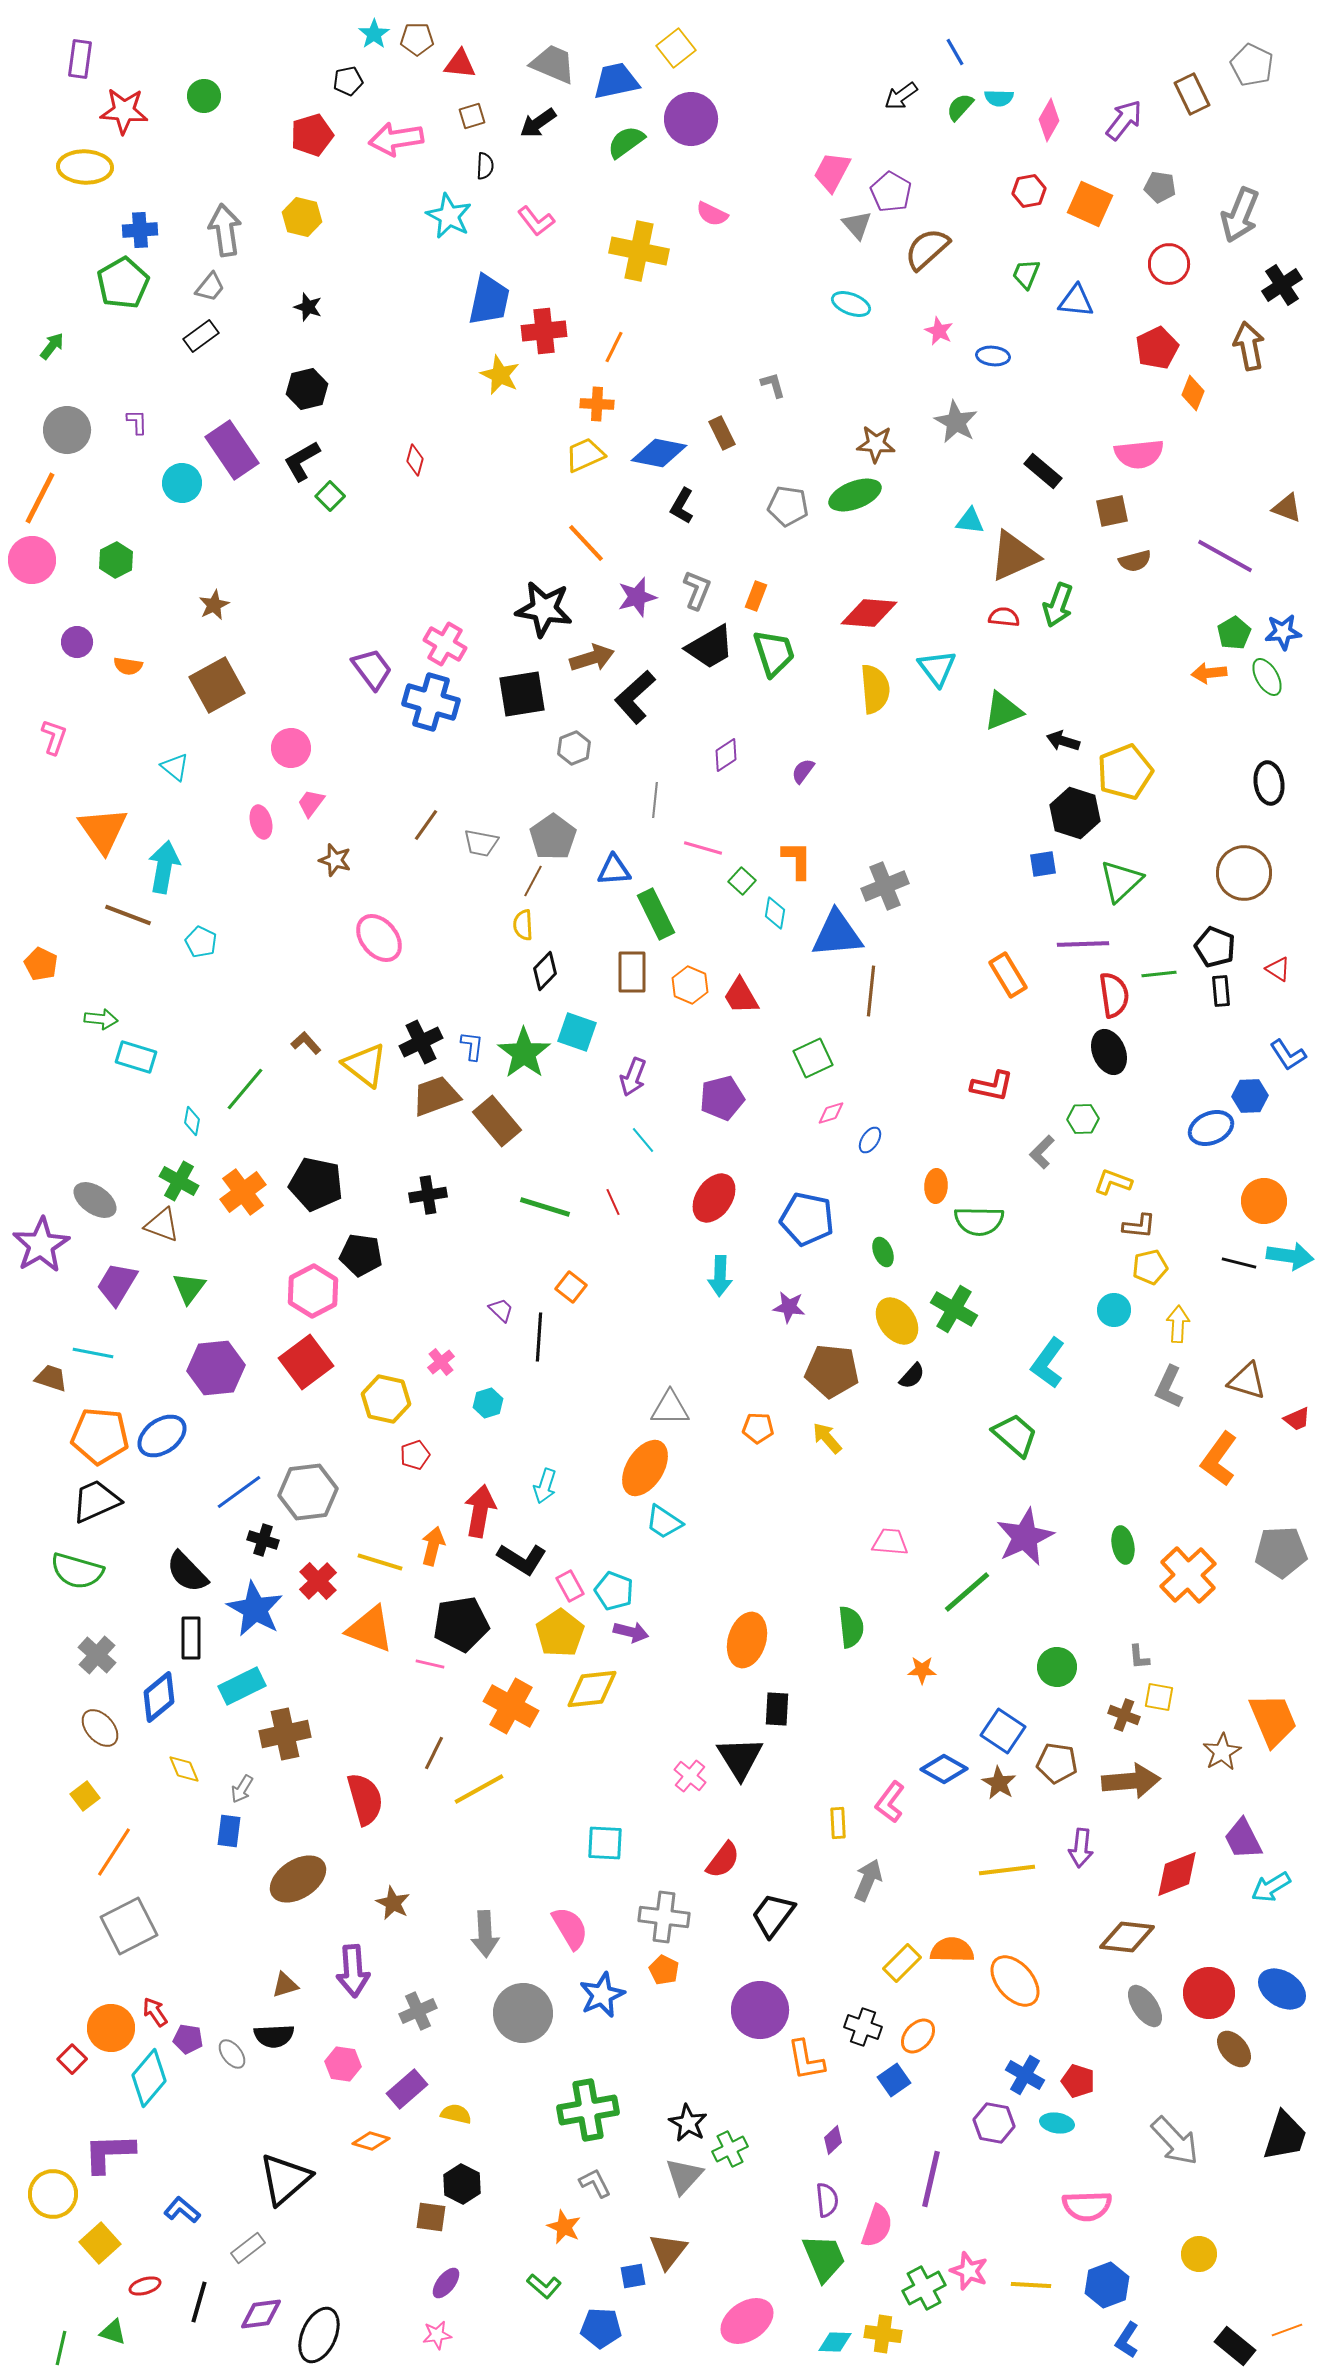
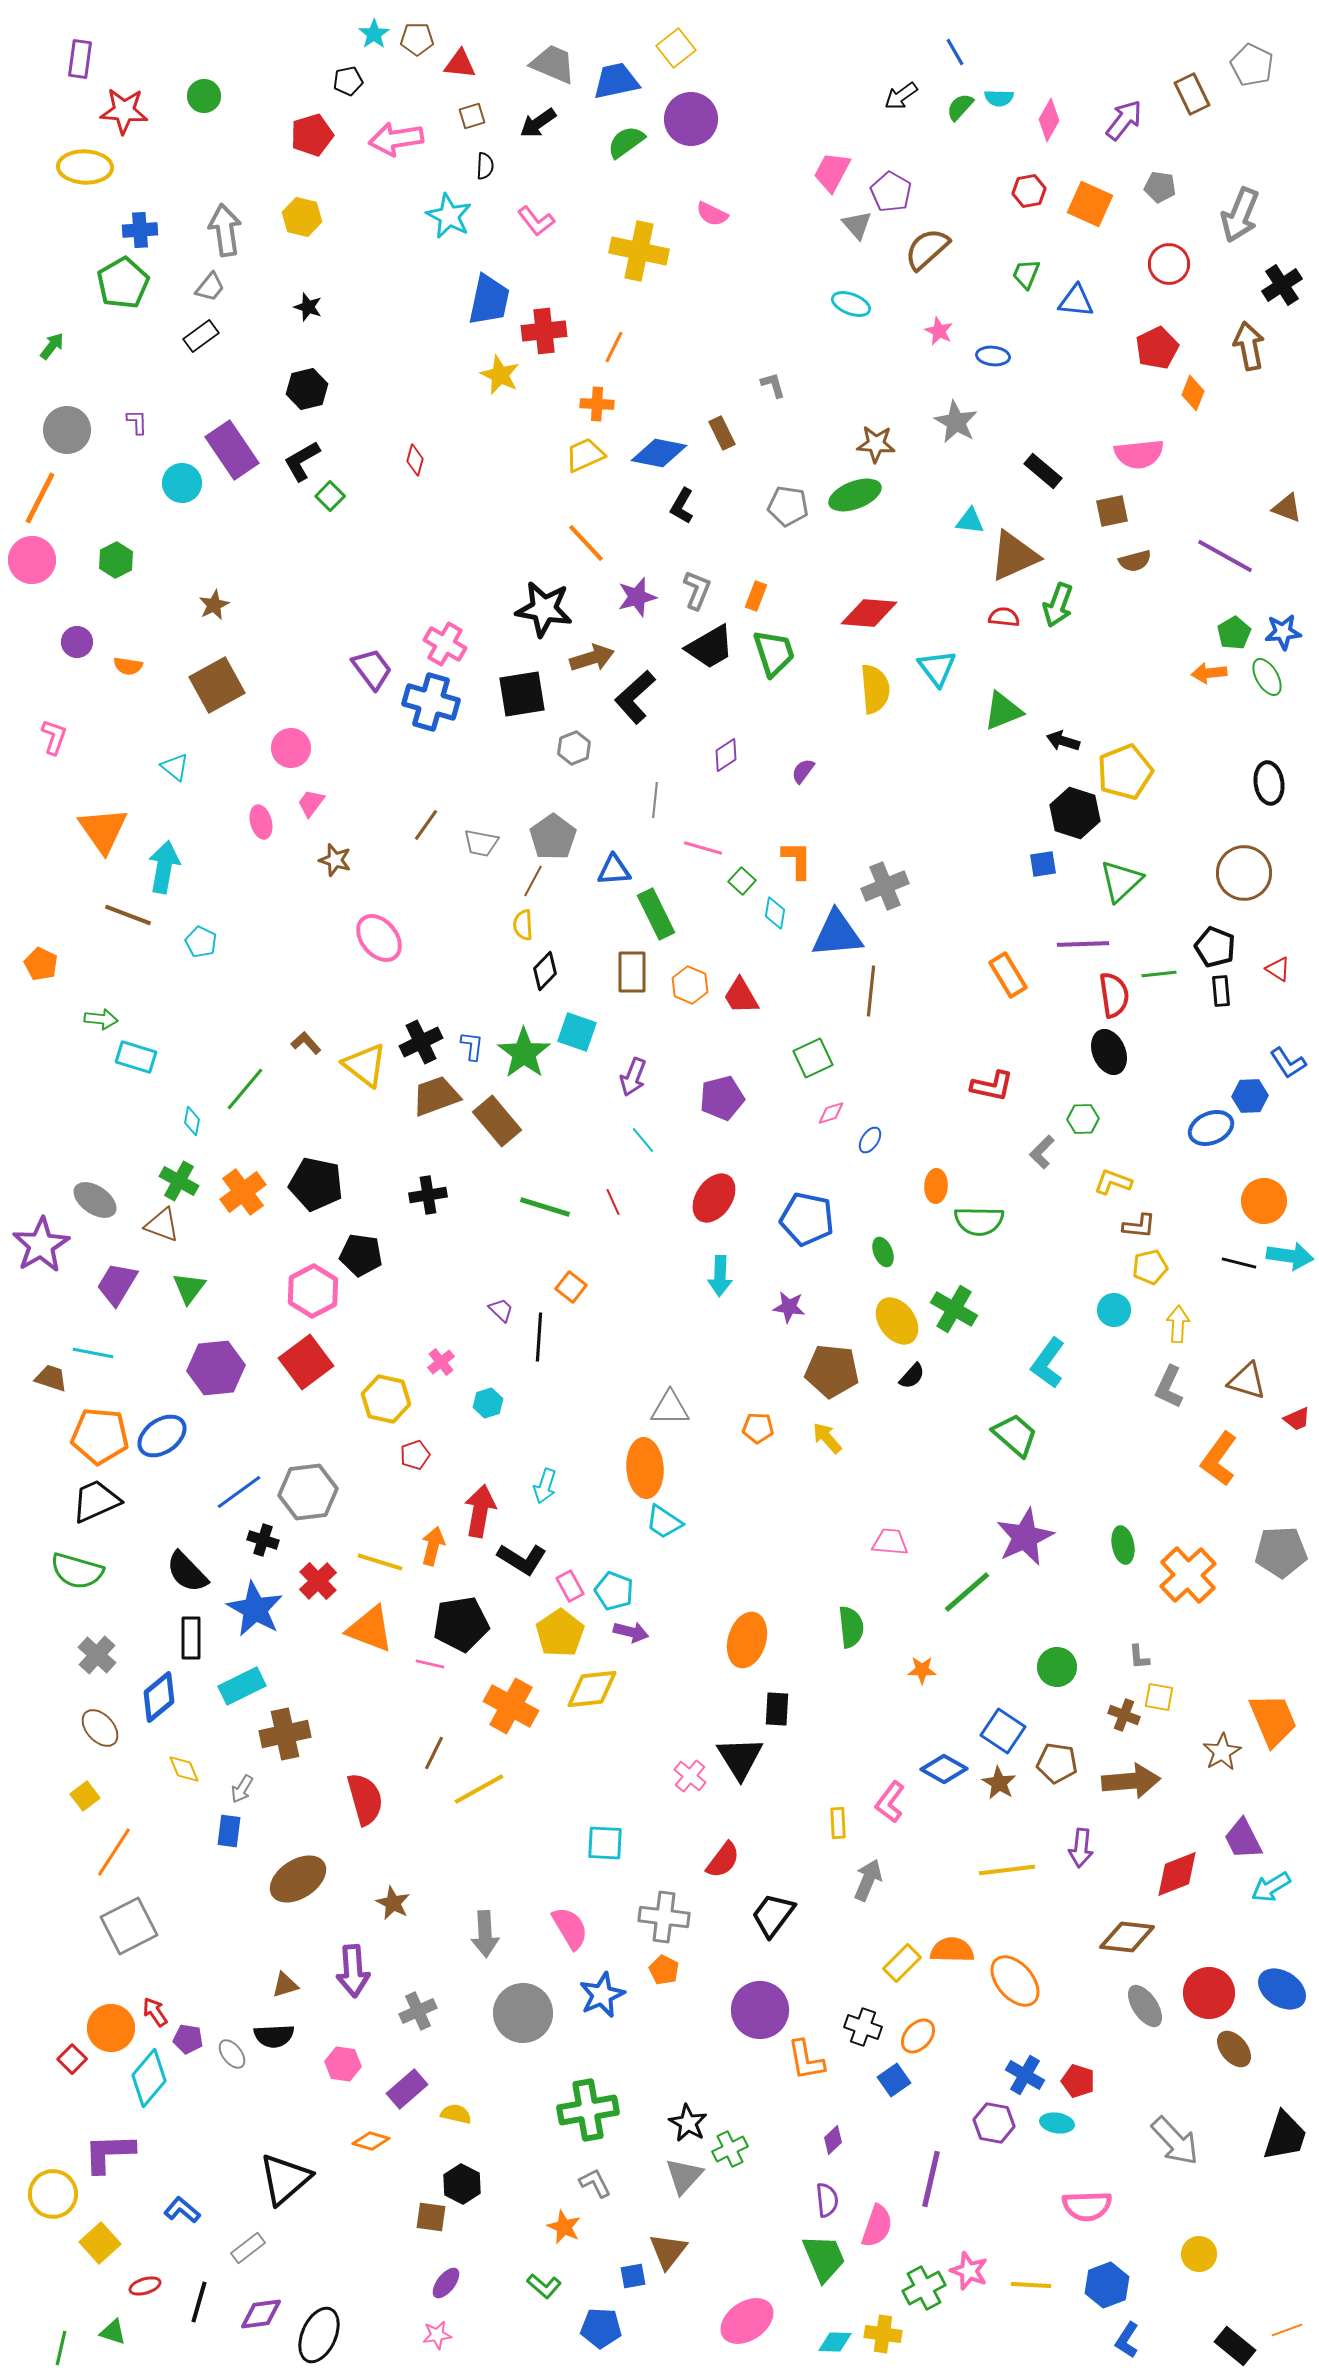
blue L-shape at (1288, 1055): moved 8 px down
orange ellipse at (645, 1468): rotated 36 degrees counterclockwise
